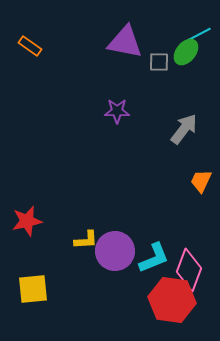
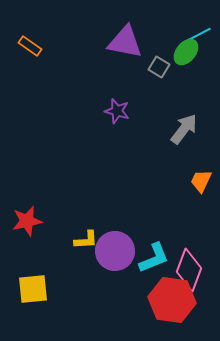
gray square: moved 5 px down; rotated 30 degrees clockwise
purple star: rotated 15 degrees clockwise
